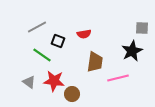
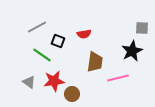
red star: rotated 15 degrees counterclockwise
